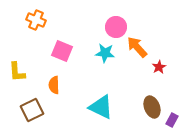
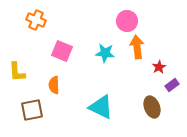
pink circle: moved 11 px right, 6 px up
orange arrow: rotated 35 degrees clockwise
brown square: rotated 15 degrees clockwise
purple rectangle: moved 35 px up; rotated 24 degrees clockwise
